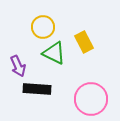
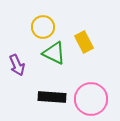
purple arrow: moved 1 px left, 1 px up
black rectangle: moved 15 px right, 8 px down
